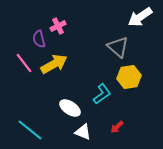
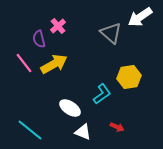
pink cross: rotated 14 degrees counterclockwise
gray triangle: moved 7 px left, 14 px up
red arrow: rotated 112 degrees counterclockwise
